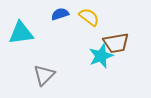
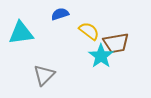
yellow semicircle: moved 14 px down
cyan star: rotated 15 degrees counterclockwise
